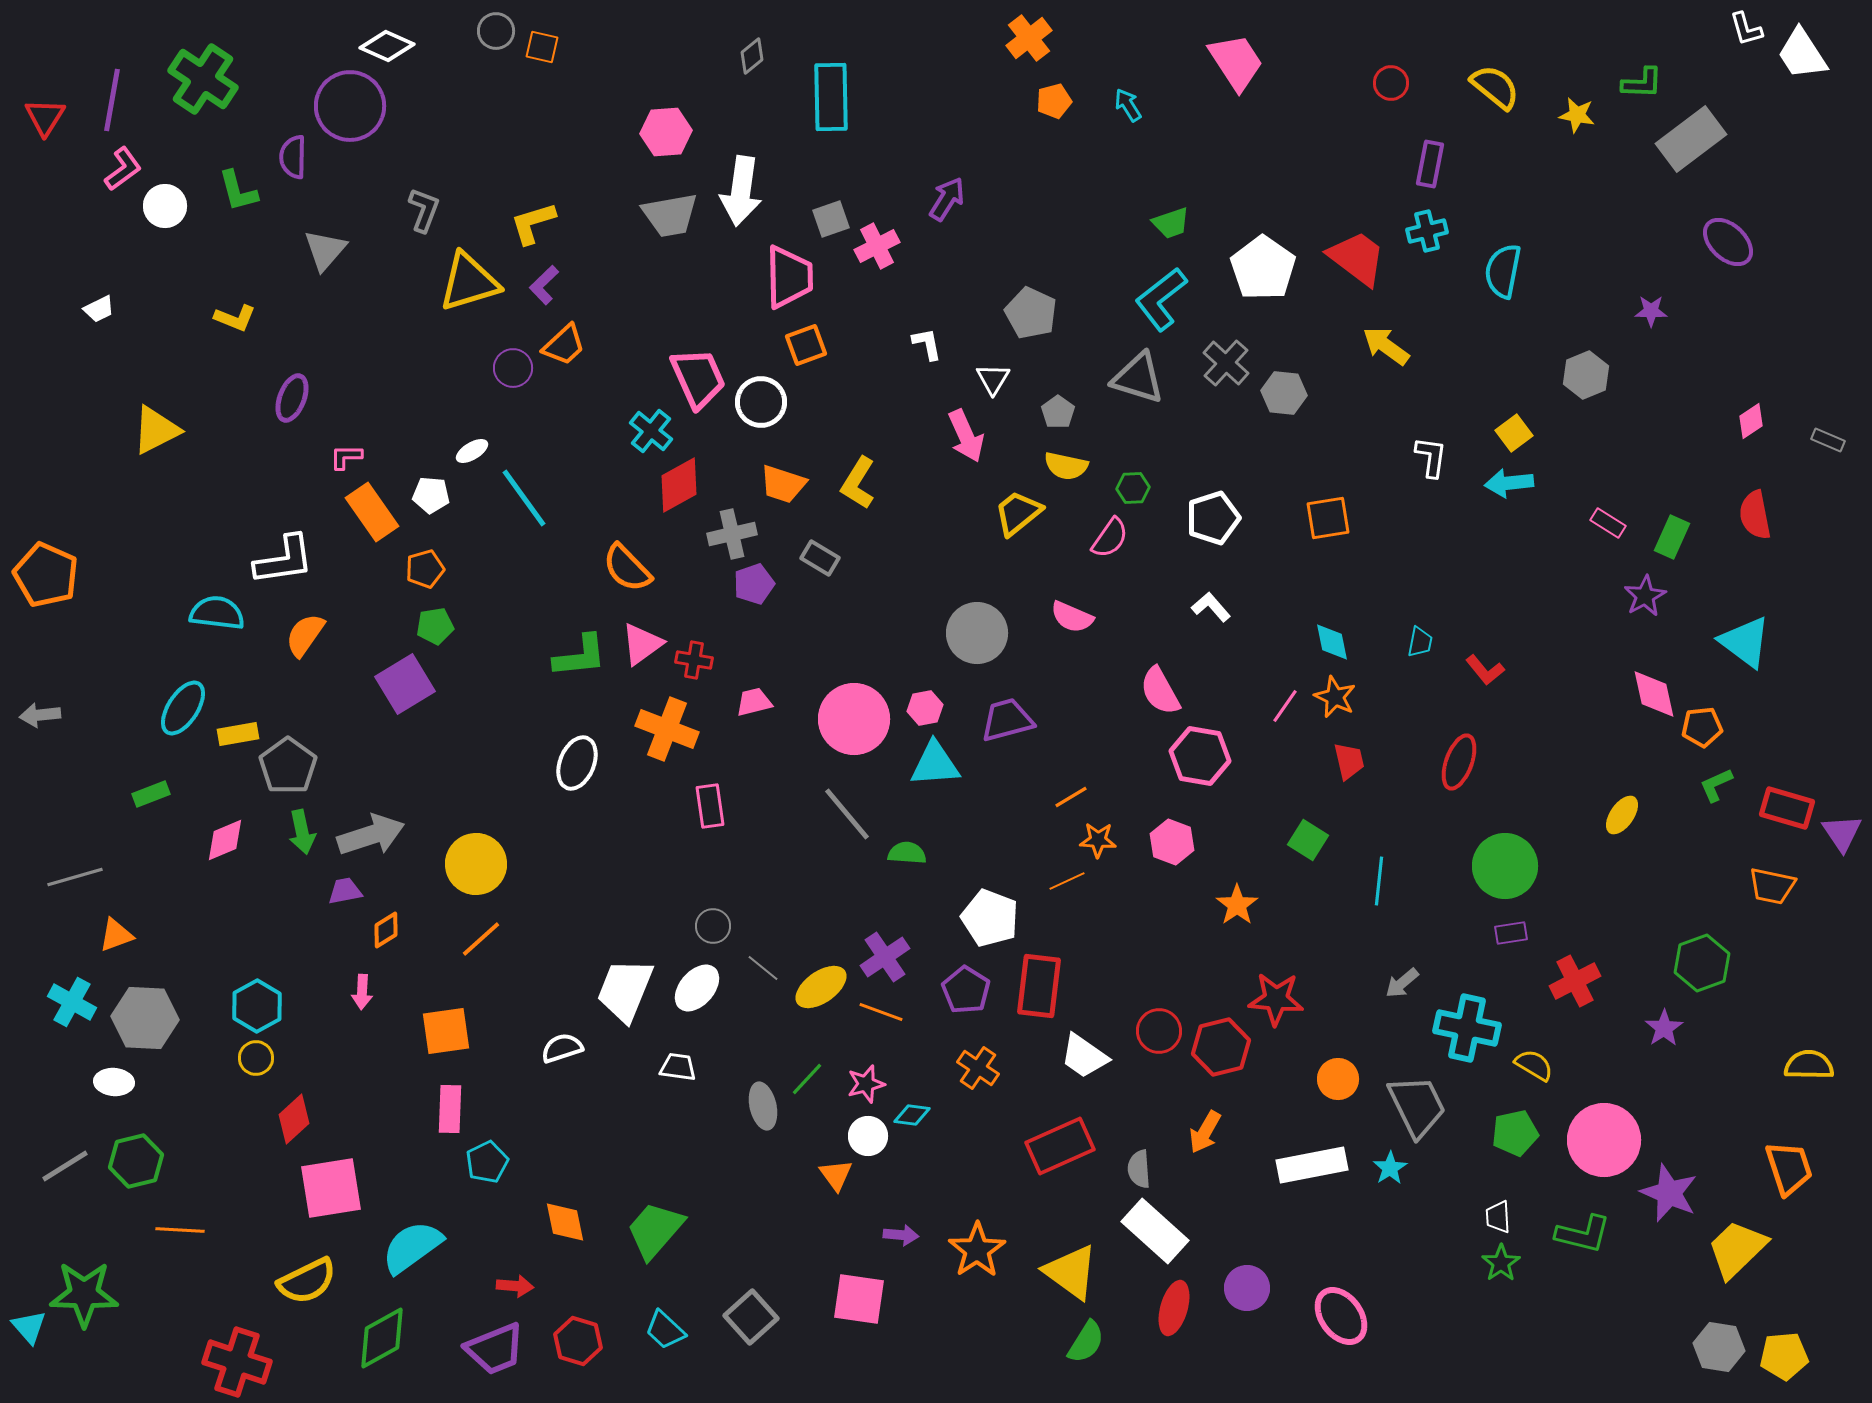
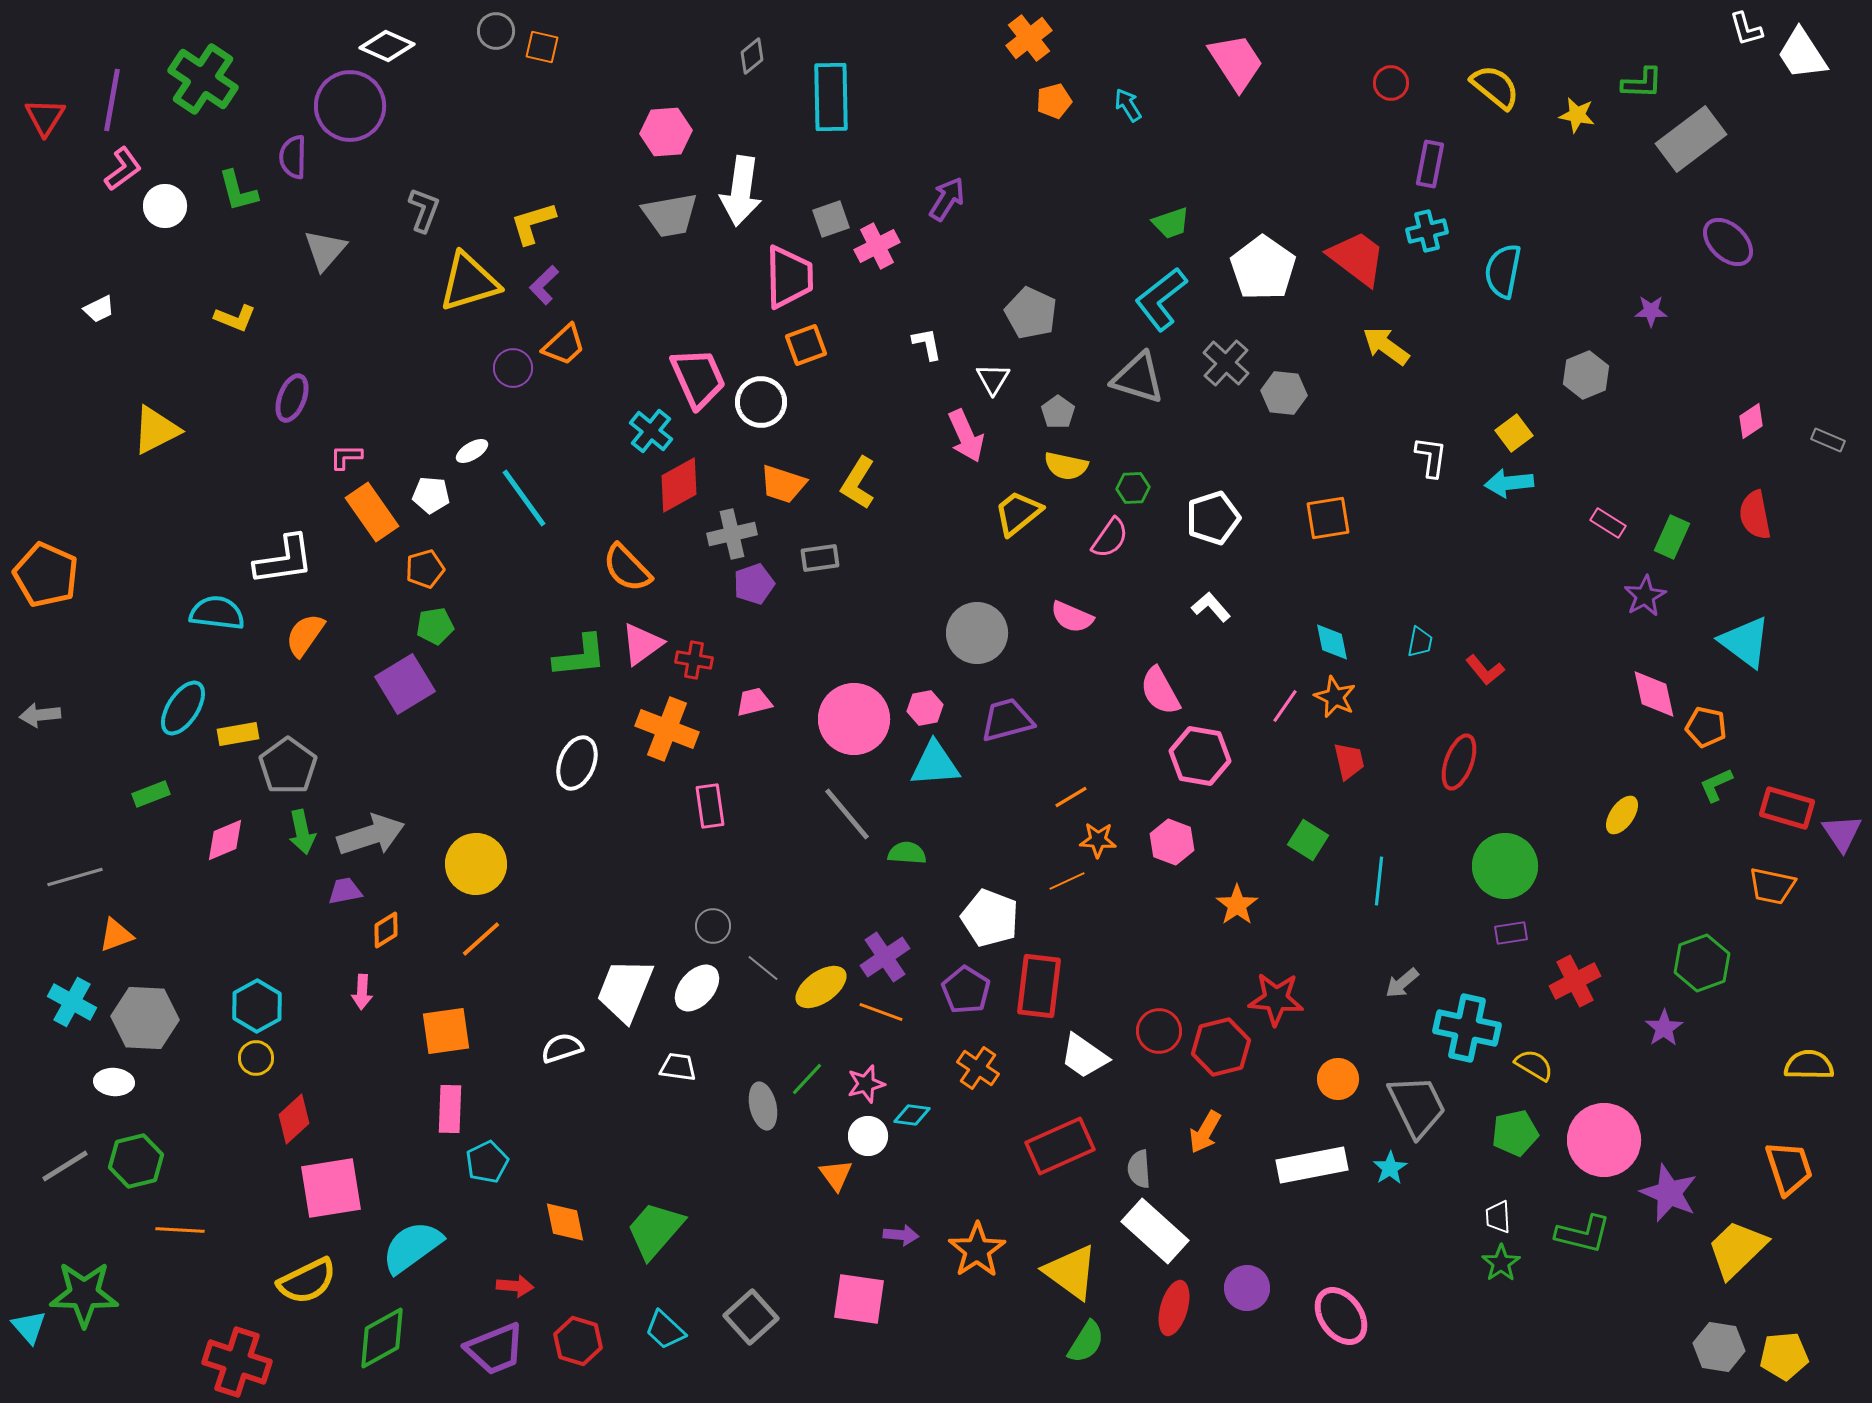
gray rectangle at (820, 558): rotated 39 degrees counterclockwise
orange pentagon at (1702, 727): moved 4 px right; rotated 18 degrees clockwise
